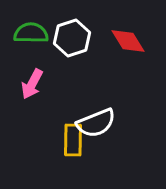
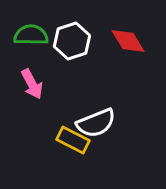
green semicircle: moved 2 px down
white hexagon: moved 3 px down
pink arrow: rotated 56 degrees counterclockwise
yellow rectangle: rotated 64 degrees counterclockwise
